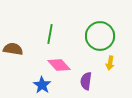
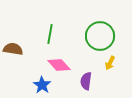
yellow arrow: rotated 16 degrees clockwise
